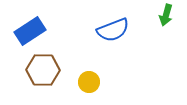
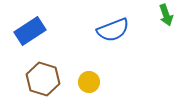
green arrow: rotated 35 degrees counterclockwise
brown hexagon: moved 9 px down; rotated 16 degrees clockwise
